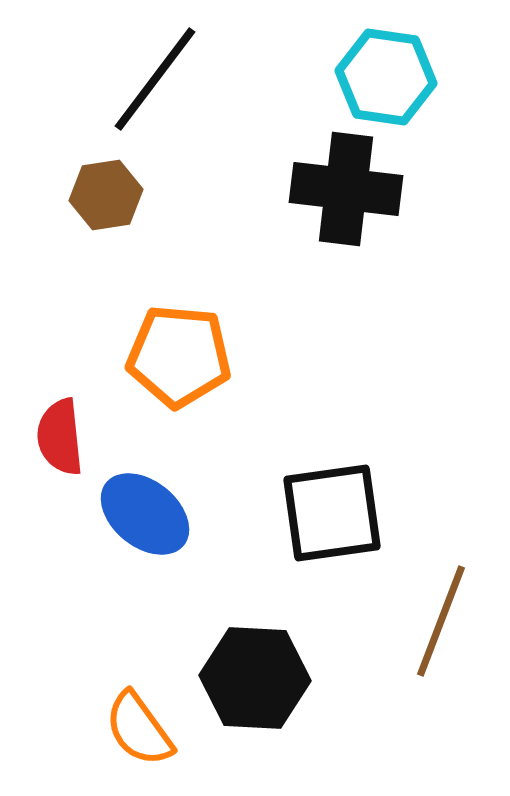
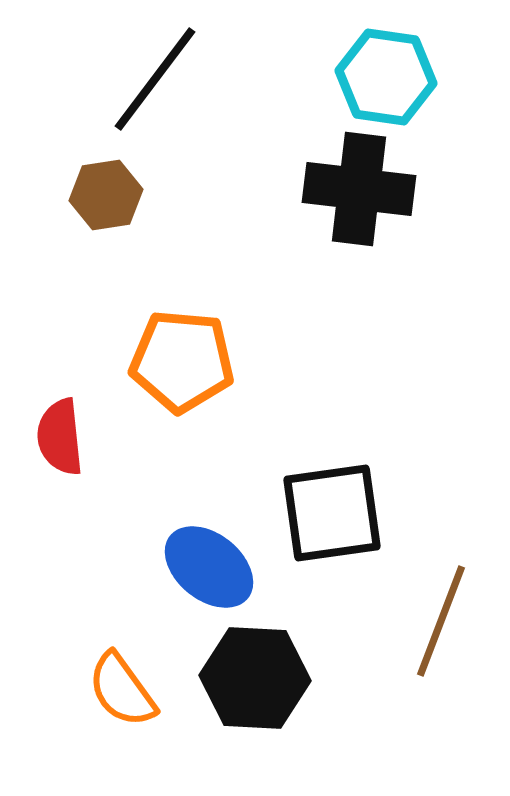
black cross: moved 13 px right
orange pentagon: moved 3 px right, 5 px down
blue ellipse: moved 64 px right, 53 px down
orange semicircle: moved 17 px left, 39 px up
